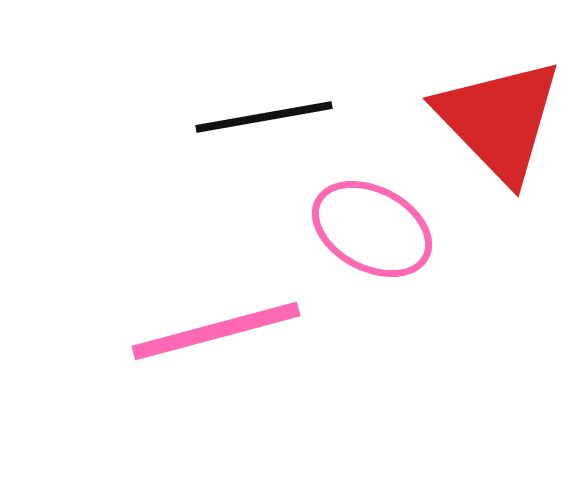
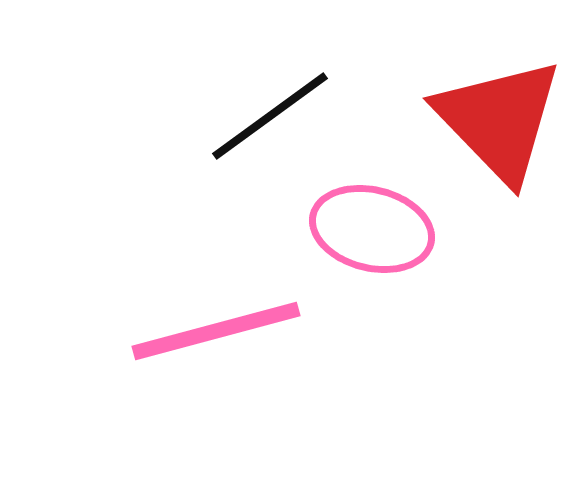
black line: moved 6 px right, 1 px up; rotated 26 degrees counterclockwise
pink ellipse: rotated 14 degrees counterclockwise
